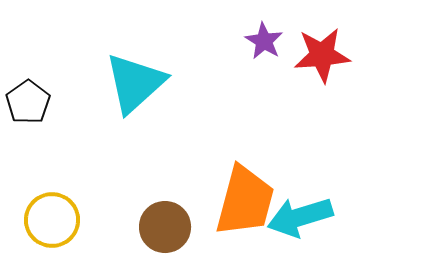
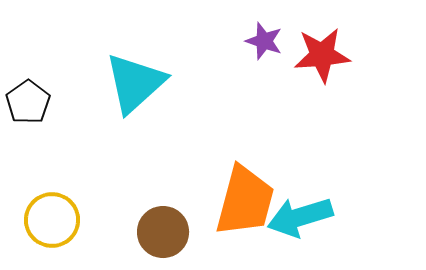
purple star: rotated 12 degrees counterclockwise
brown circle: moved 2 px left, 5 px down
